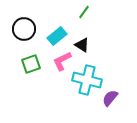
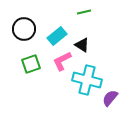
green line: rotated 40 degrees clockwise
